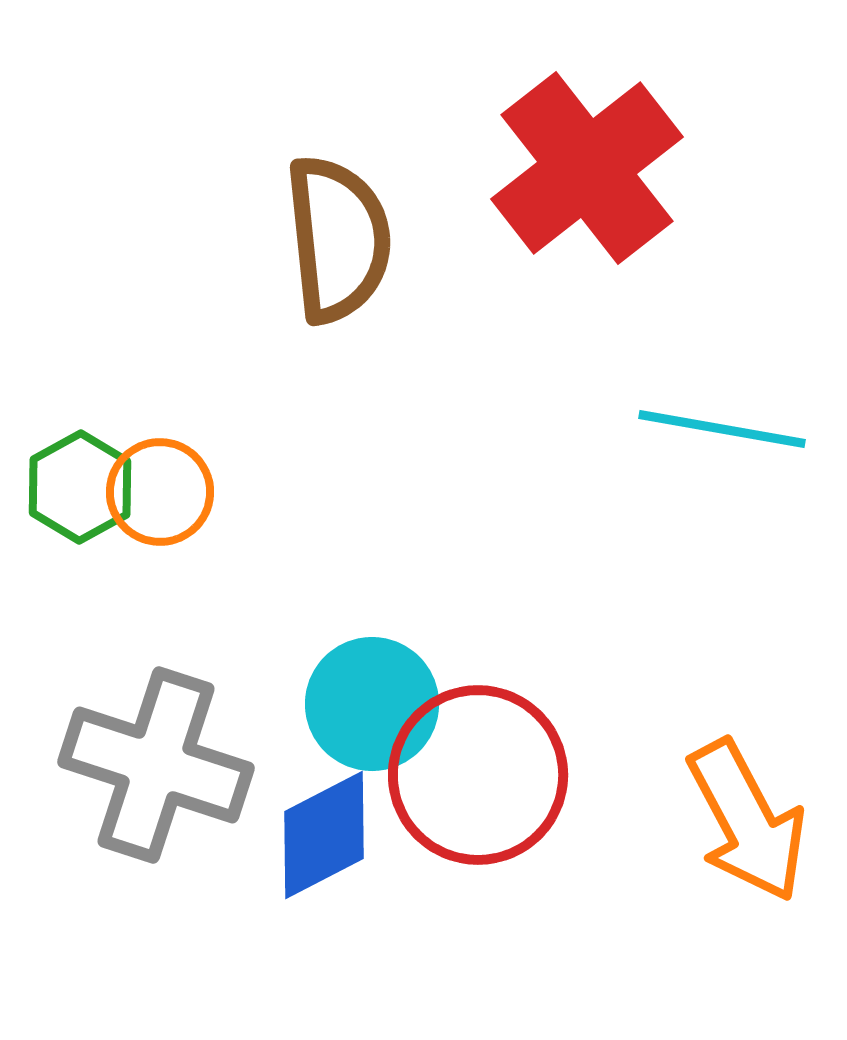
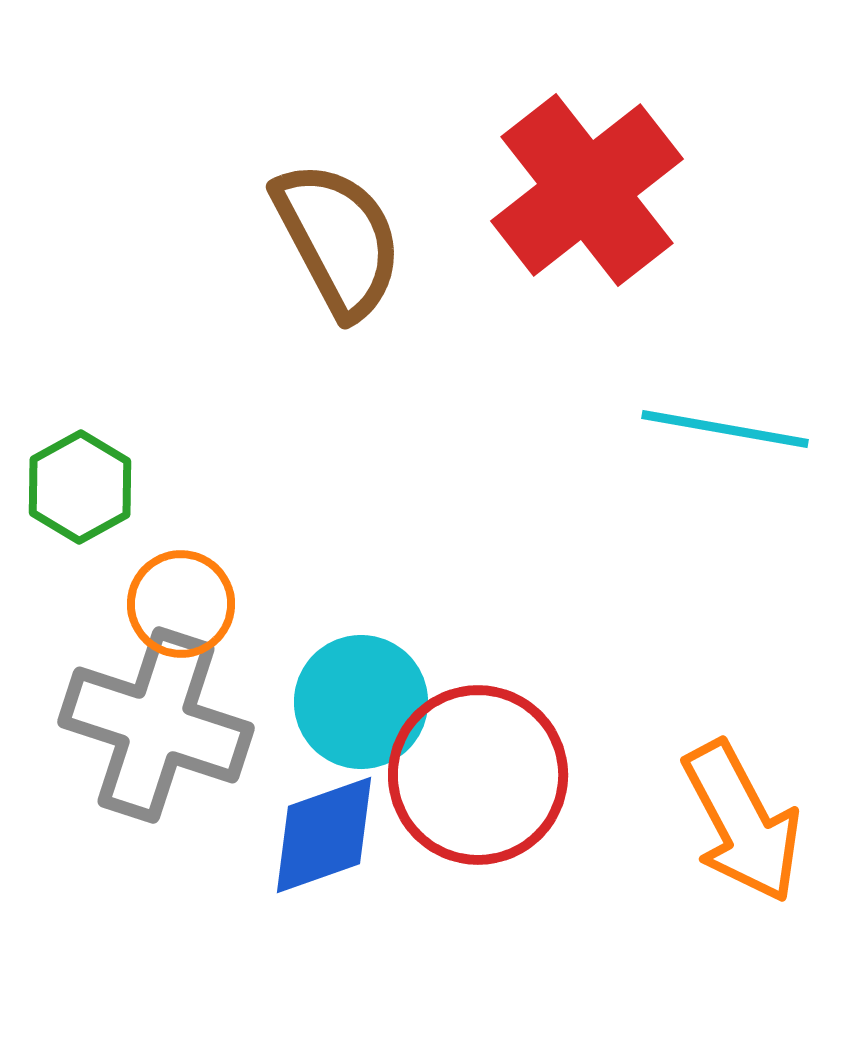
red cross: moved 22 px down
brown semicircle: rotated 22 degrees counterclockwise
cyan line: moved 3 px right
orange circle: moved 21 px right, 112 px down
cyan circle: moved 11 px left, 2 px up
gray cross: moved 40 px up
orange arrow: moved 5 px left, 1 px down
blue diamond: rotated 8 degrees clockwise
